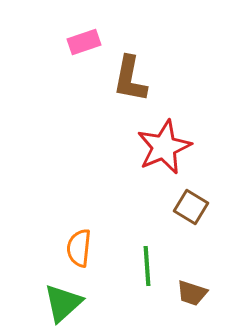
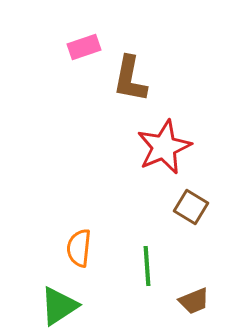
pink rectangle: moved 5 px down
brown trapezoid: moved 2 px right, 8 px down; rotated 40 degrees counterclockwise
green triangle: moved 4 px left, 3 px down; rotated 9 degrees clockwise
